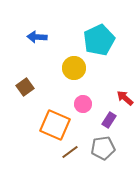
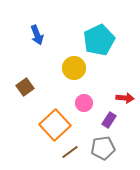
blue arrow: moved 2 px up; rotated 114 degrees counterclockwise
red arrow: rotated 144 degrees clockwise
pink circle: moved 1 px right, 1 px up
orange square: rotated 24 degrees clockwise
